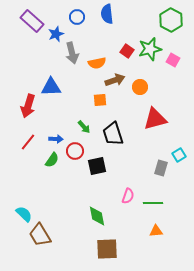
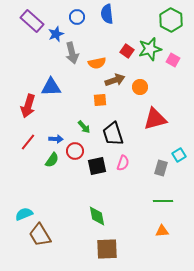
pink semicircle: moved 5 px left, 33 px up
green line: moved 10 px right, 2 px up
cyan semicircle: rotated 66 degrees counterclockwise
orange triangle: moved 6 px right
